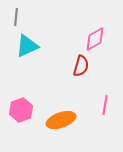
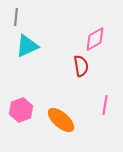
red semicircle: rotated 25 degrees counterclockwise
orange ellipse: rotated 60 degrees clockwise
